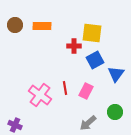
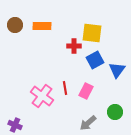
blue triangle: moved 1 px right, 4 px up
pink cross: moved 2 px right, 1 px down
